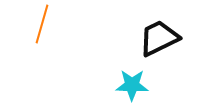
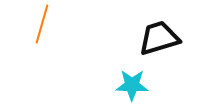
black trapezoid: rotated 9 degrees clockwise
